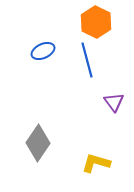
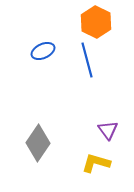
purple triangle: moved 6 px left, 28 px down
